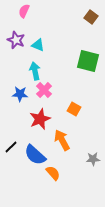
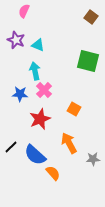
orange arrow: moved 7 px right, 3 px down
